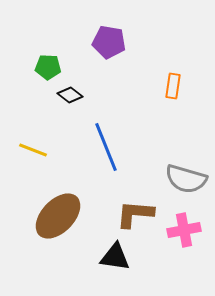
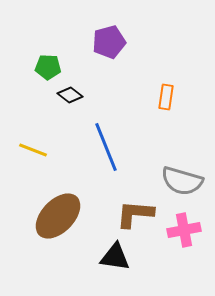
purple pentagon: rotated 24 degrees counterclockwise
orange rectangle: moved 7 px left, 11 px down
gray semicircle: moved 4 px left, 2 px down
